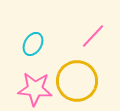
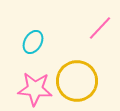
pink line: moved 7 px right, 8 px up
cyan ellipse: moved 2 px up
